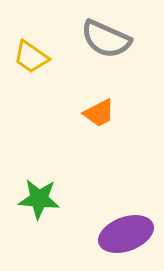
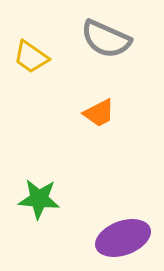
purple ellipse: moved 3 px left, 4 px down
